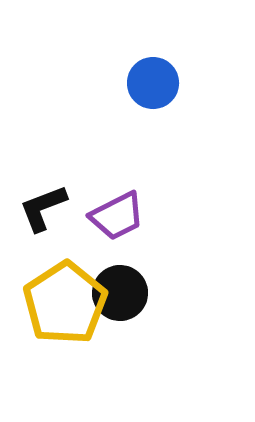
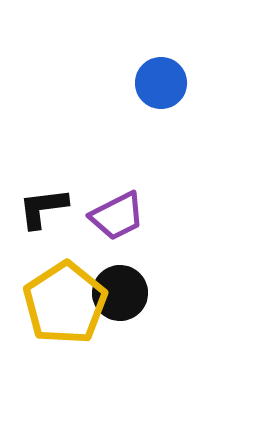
blue circle: moved 8 px right
black L-shape: rotated 14 degrees clockwise
